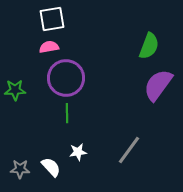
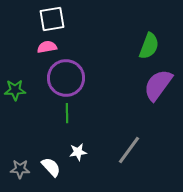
pink semicircle: moved 2 px left
